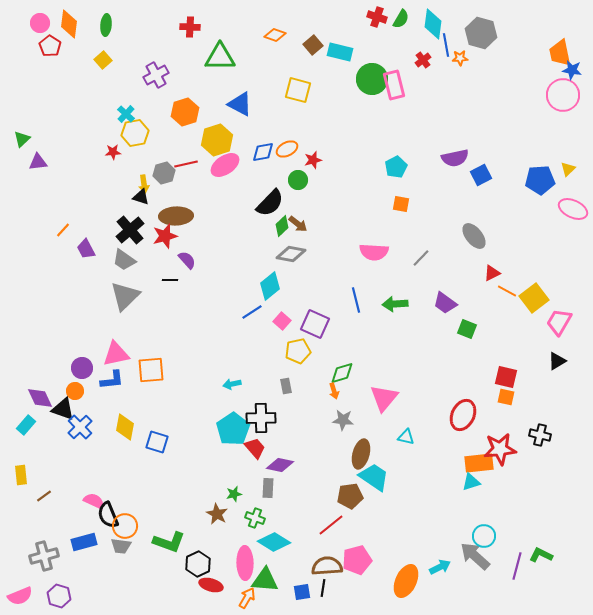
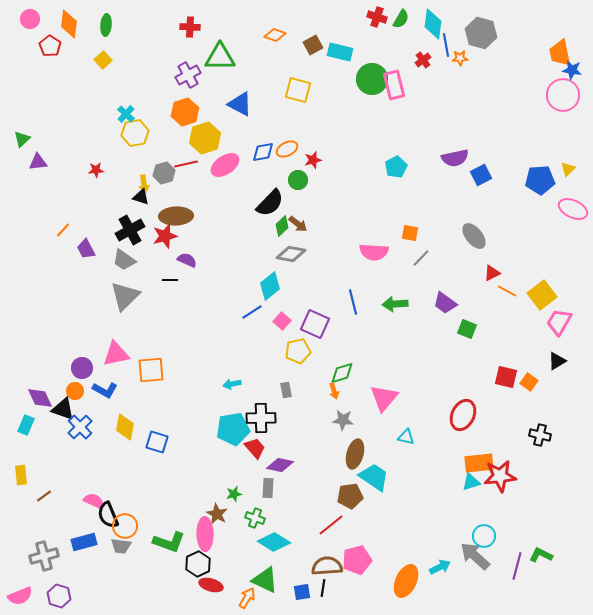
pink circle at (40, 23): moved 10 px left, 4 px up
brown square at (313, 45): rotated 12 degrees clockwise
purple cross at (156, 75): moved 32 px right
yellow hexagon at (217, 140): moved 12 px left, 2 px up
red star at (113, 152): moved 17 px left, 18 px down
orange square at (401, 204): moved 9 px right, 29 px down
black cross at (130, 230): rotated 12 degrees clockwise
purple semicircle at (187, 260): rotated 24 degrees counterclockwise
yellow square at (534, 298): moved 8 px right, 3 px up
blue line at (356, 300): moved 3 px left, 2 px down
blue L-shape at (112, 380): moved 7 px left, 10 px down; rotated 35 degrees clockwise
gray rectangle at (286, 386): moved 4 px down
orange square at (506, 397): moved 23 px right, 15 px up; rotated 24 degrees clockwise
cyan rectangle at (26, 425): rotated 18 degrees counterclockwise
cyan pentagon at (233, 429): rotated 24 degrees clockwise
red star at (500, 449): moved 27 px down
brown ellipse at (361, 454): moved 6 px left
pink ellipse at (245, 563): moved 40 px left, 29 px up
green triangle at (265, 580): rotated 20 degrees clockwise
